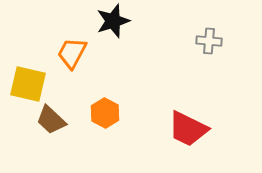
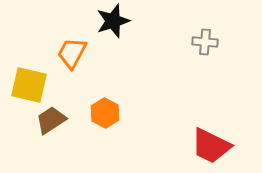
gray cross: moved 4 px left, 1 px down
yellow square: moved 1 px right, 1 px down
brown trapezoid: rotated 104 degrees clockwise
red trapezoid: moved 23 px right, 17 px down
